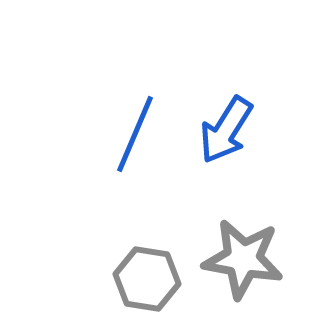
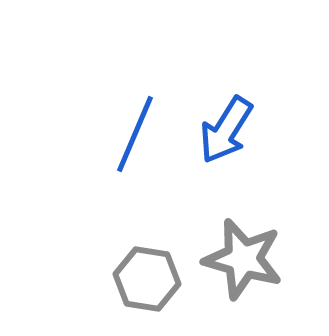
gray star: rotated 6 degrees clockwise
